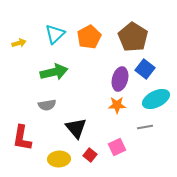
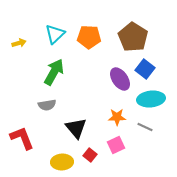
orange pentagon: rotated 30 degrees clockwise
green arrow: rotated 48 degrees counterclockwise
purple ellipse: rotated 50 degrees counterclockwise
cyan ellipse: moved 5 px left; rotated 20 degrees clockwise
orange star: moved 12 px down
gray line: rotated 35 degrees clockwise
red L-shape: rotated 148 degrees clockwise
pink square: moved 1 px left, 2 px up
yellow ellipse: moved 3 px right, 3 px down
